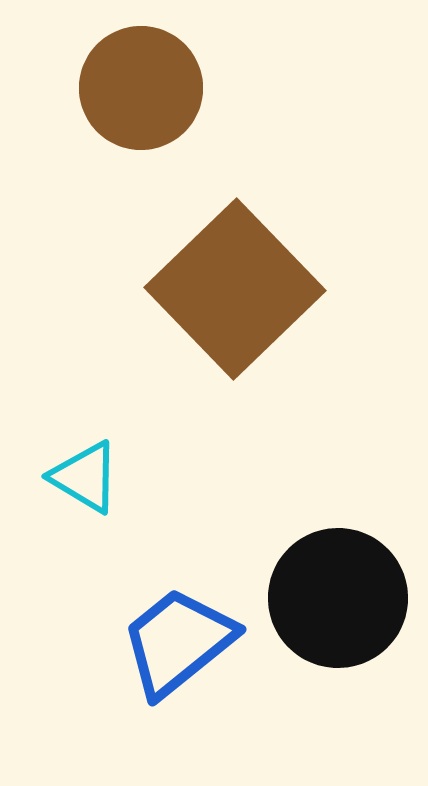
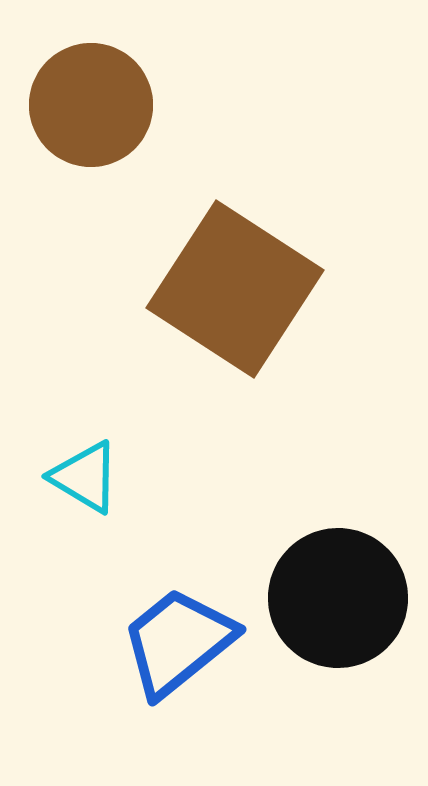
brown circle: moved 50 px left, 17 px down
brown square: rotated 13 degrees counterclockwise
